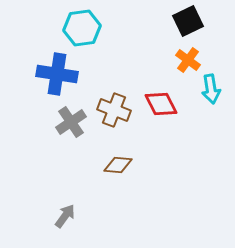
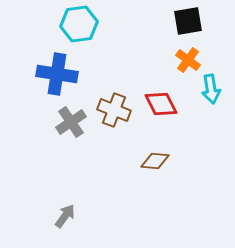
black square: rotated 16 degrees clockwise
cyan hexagon: moved 3 px left, 4 px up
brown diamond: moved 37 px right, 4 px up
